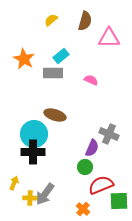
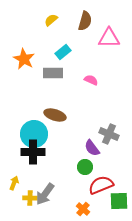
cyan rectangle: moved 2 px right, 4 px up
purple semicircle: rotated 120 degrees clockwise
